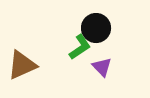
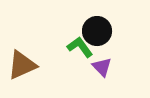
black circle: moved 1 px right, 3 px down
green L-shape: rotated 92 degrees counterclockwise
